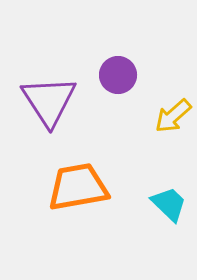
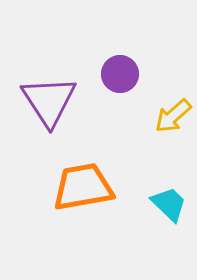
purple circle: moved 2 px right, 1 px up
orange trapezoid: moved 5 px right
